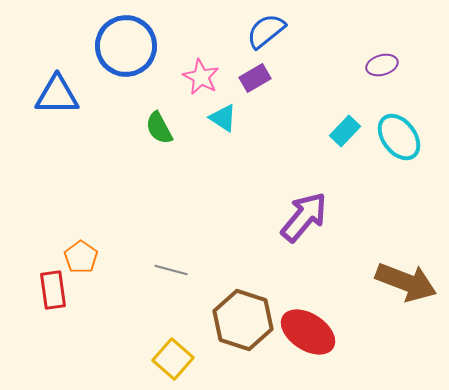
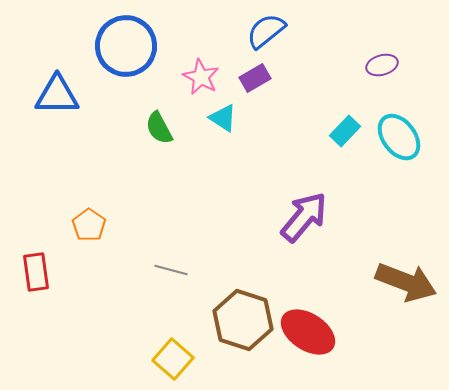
orange pentagon: moved 8 px right, 32 px up
red rectangle: moved 17 px left, 18 px up
